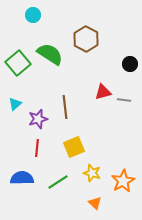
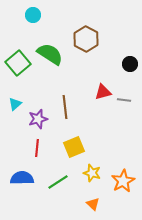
orange triangle: moved 2 px left, 1 px down
